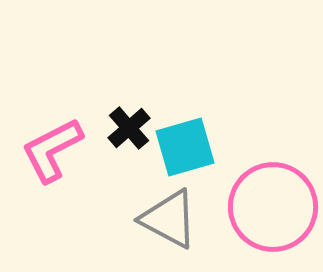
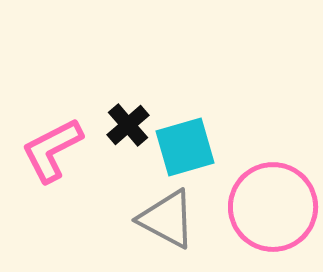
black cross: moved 1 px left, 3 px up
gray triangle: moved 2 px left
